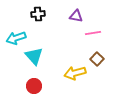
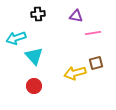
brown square: moved 1 px left, 4 px down; rotated 32 degrees clockwise
